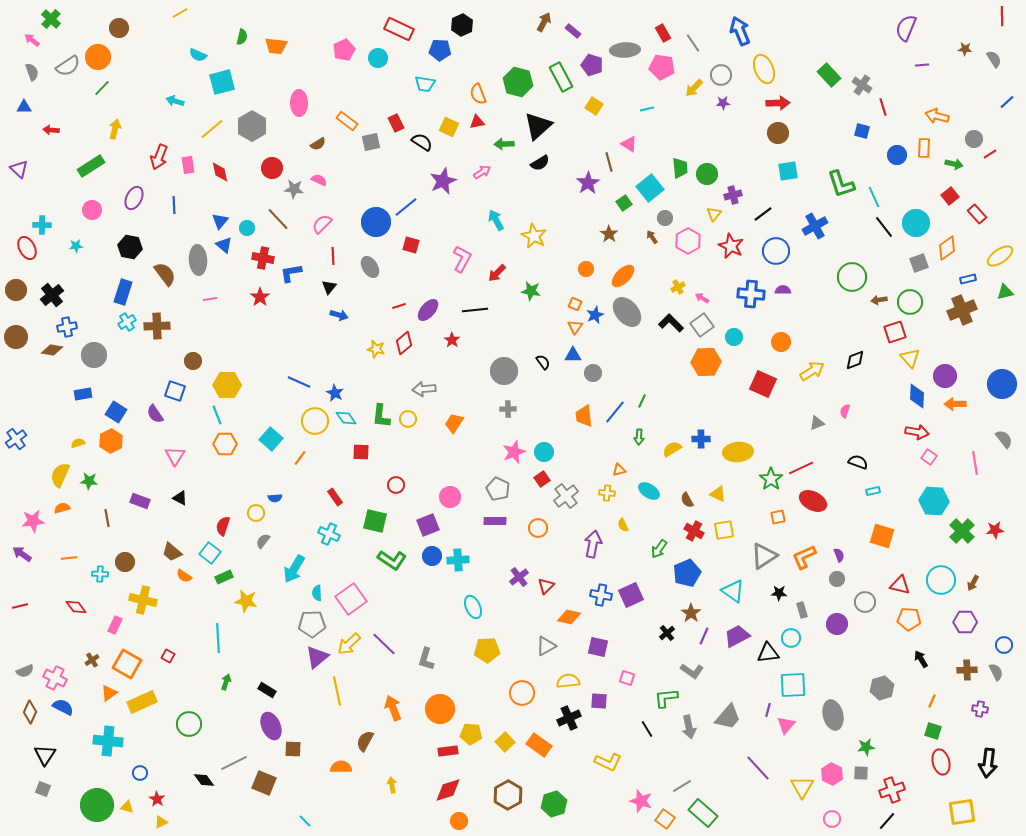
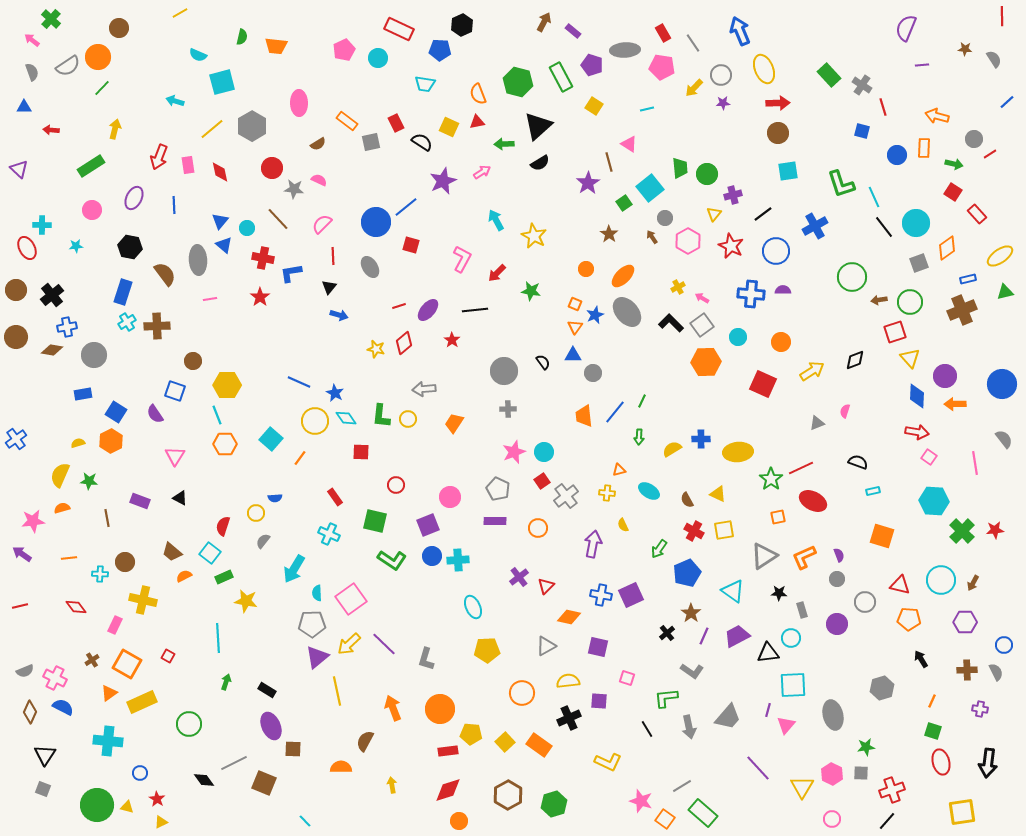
red square at (950, 196): moved 3 px right, 4 px up; rotated 18 degrees counterclockwise
cyan circle at (734, 337): moved 4 px right
red square at (542, 479): moved 2 px down
orange semicircle at (184, 576): rotated 119 degrees clockwise
